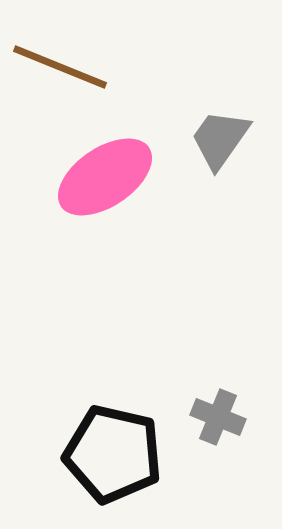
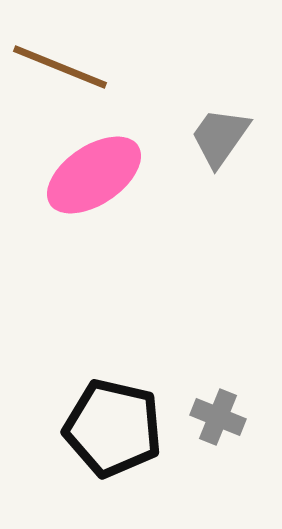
gray trapezoid: moved 2 px up
pink ellipse: moved 11 px left, 2 px up
black pentagon: moved 26 px up
